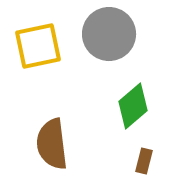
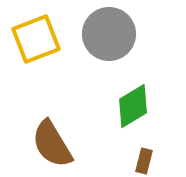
yellow square: moved 2 px left, 7 px up; rotated 9 degrees counterclockwise
green diamond: rotated 9 degrees clockwise
brown semicircle: rotated 24 degrees counterclockwise
